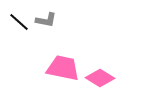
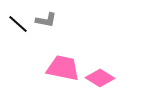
black line: moved 1 px left, 2 px down
